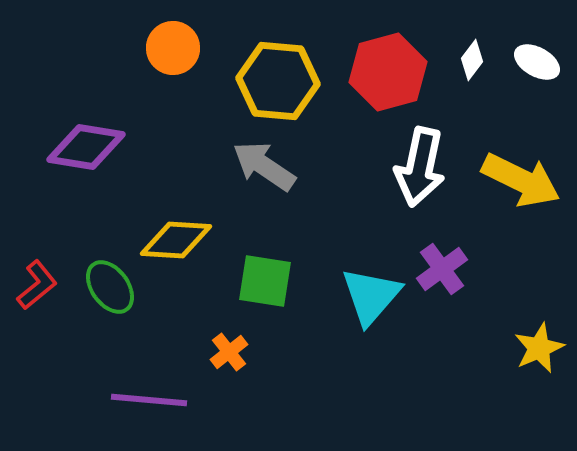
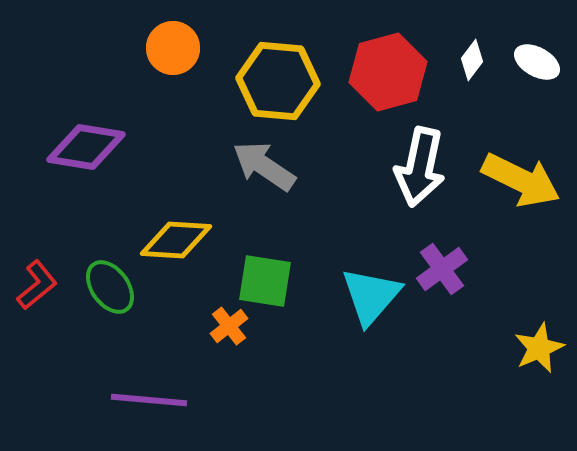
orange cross: moved 26 px up
